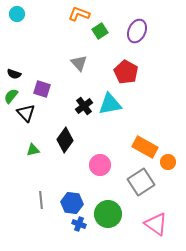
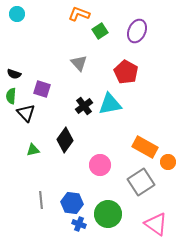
green semicircle: rotated 35 degrees counterclockwise
